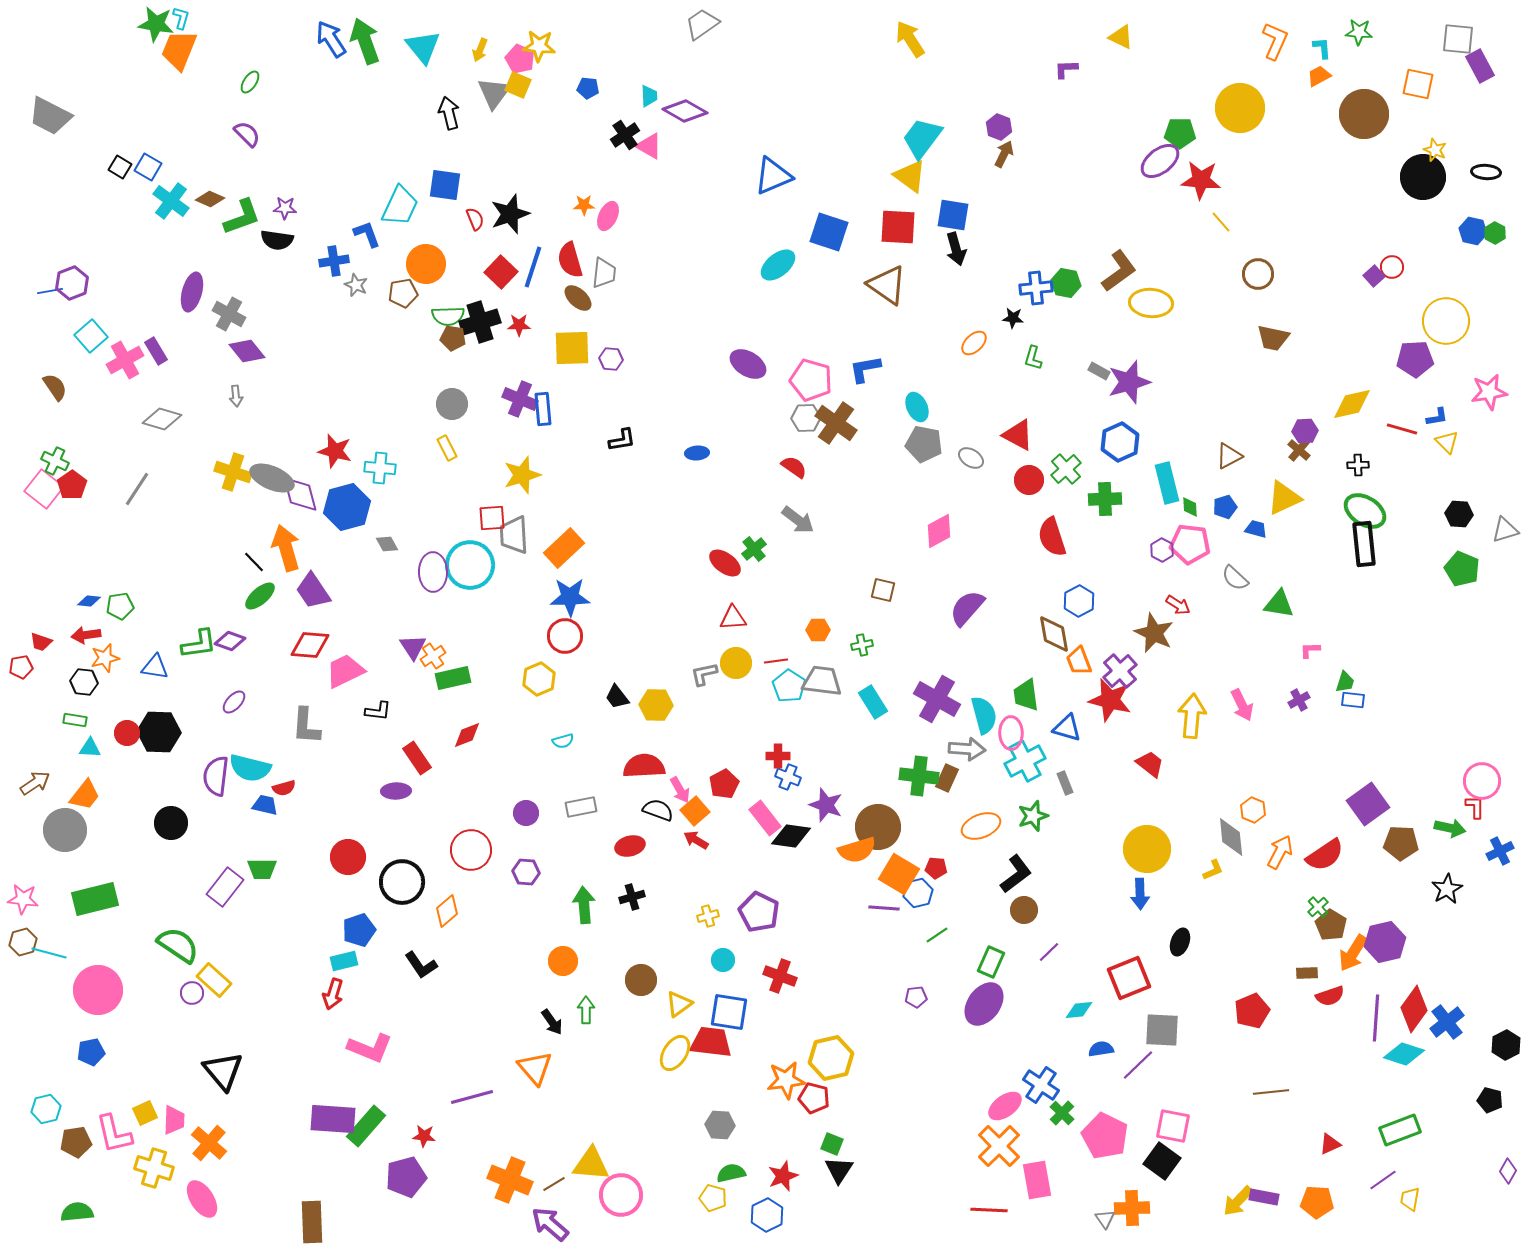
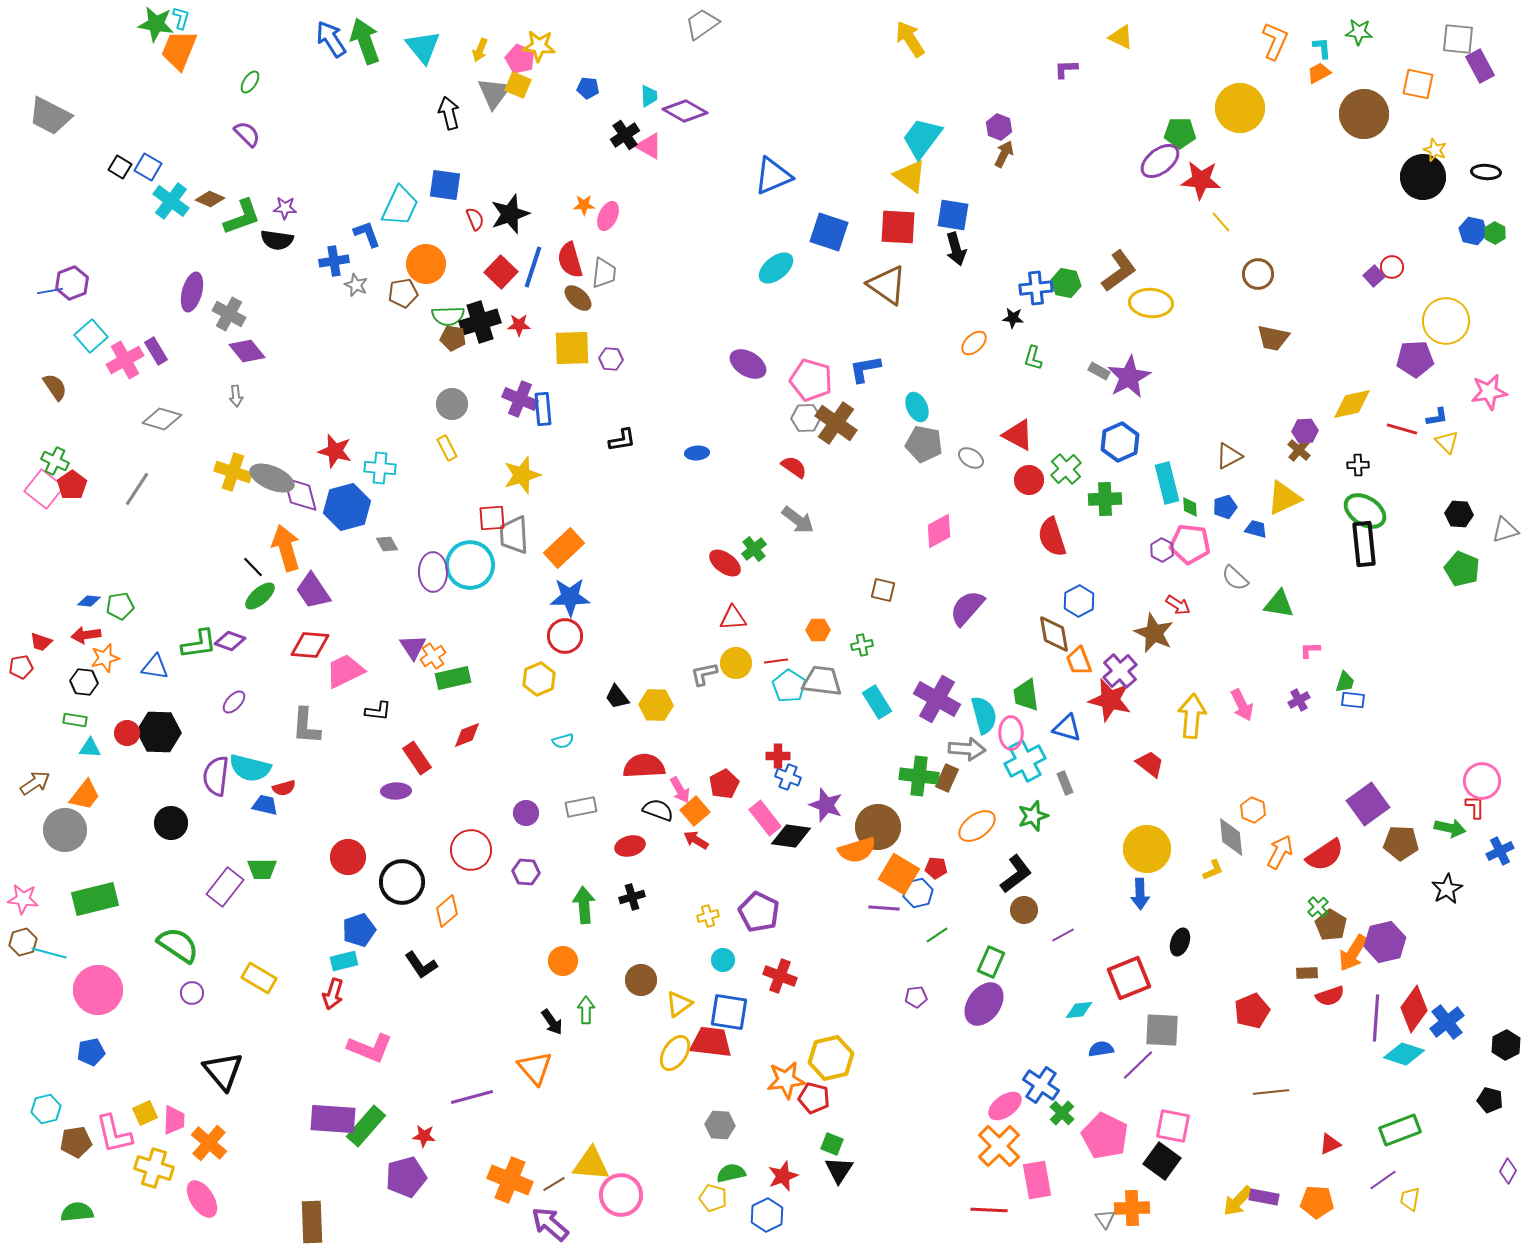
orange trapezoid at (1319, 76): moved 3 px up
cyan ellipse at (778, 265): moved 2 px left, 3 px down
purple star at (1129, 382): moved 5 px up; rotated 12 degrees counterclockwise
black line at (254, 562): moved 1 px left, 5 px down
cyan rectangle at (873, 702): moved 4 px right
orange ellipse at (981, 826): moved 4 px left; rotated 15 degrees counterclockwise
purple line at (1049, 952): moved 14 px right, 17 px up; rotated 15 degrees clockwise
yellow rectangle at (214, 980): moved 45 px right, 2 px up; rotated 12 degrees counterclockwise
